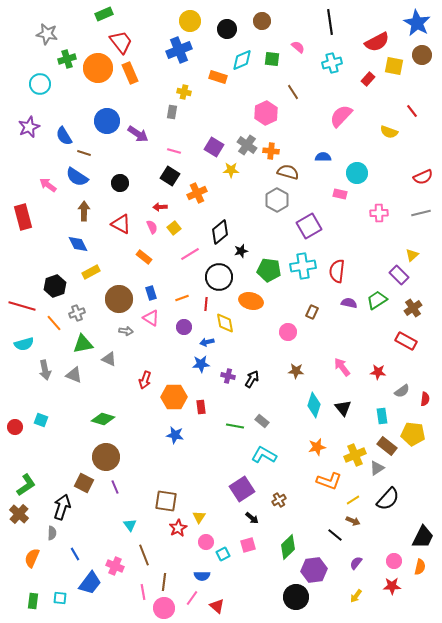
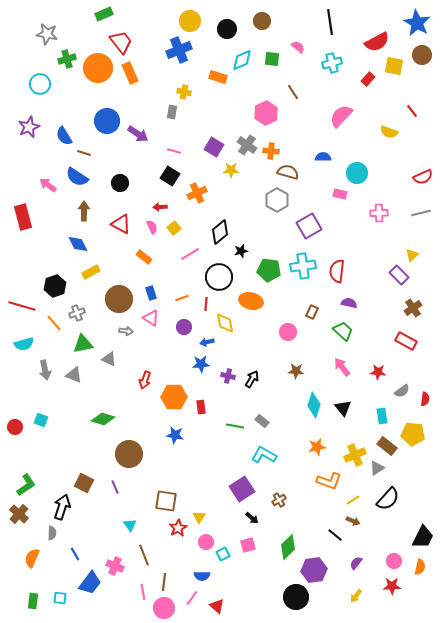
green trapezoid at (377, 300): moved 34 px left, 31 px down; rotated 75 degrees clockwise
brown circle at (106, 457): moved 23 px right, 3 px up
